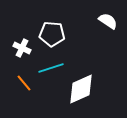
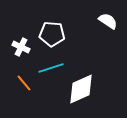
white cross: moved 1 px left, 1 px up
